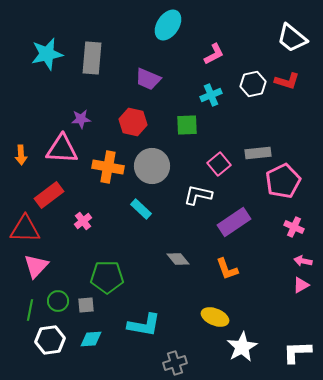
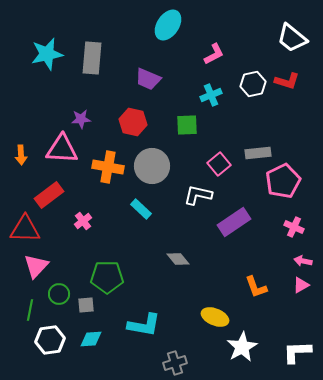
orange L-shape at (227, 269): moved 29 px right, 18 px down
green circle at (58, 301): moved 1 px right, 7 px up
